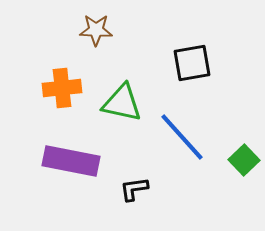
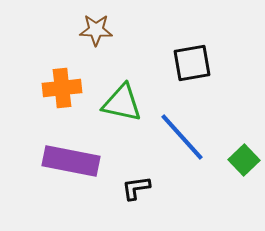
black L-shape: moved 2 px right, 1 px up
